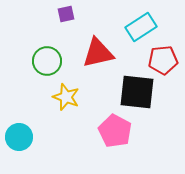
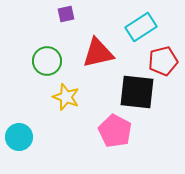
red pentagon: moved 1 px down; rotated 8 degrees counterclockwise
